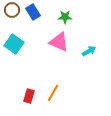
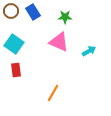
brown circle: moved 1 px left, 1 px down
red rectangle: moved 13 px left, 26 px up; rotated 24 degrees counterclockwise
